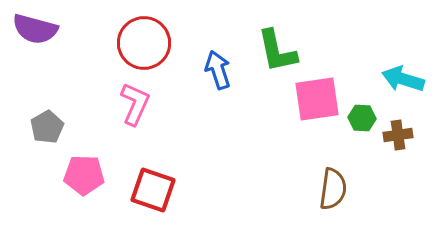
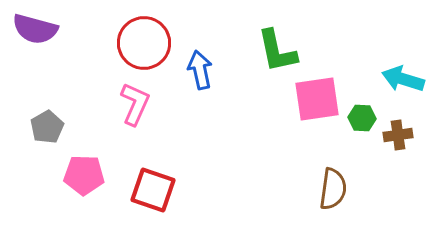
blue arrow: moved 18 px left; rotated 6 degrees clockwise
